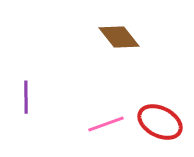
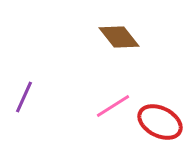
purple line: moved 2 px left; rotated 24 degrees clockwise
pink line: moved 7 px right, 18 px up; rotated 12 degrees counterclockwise
